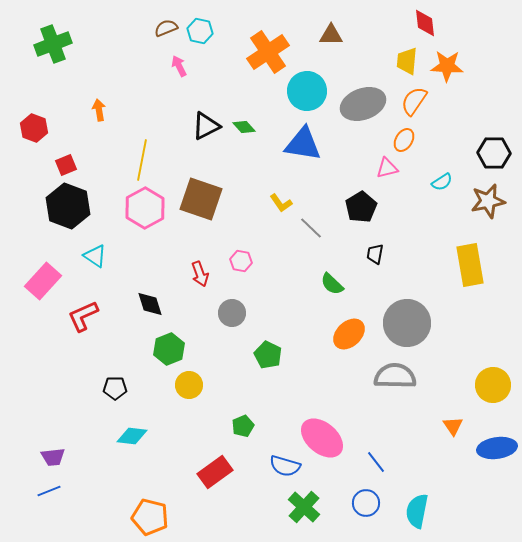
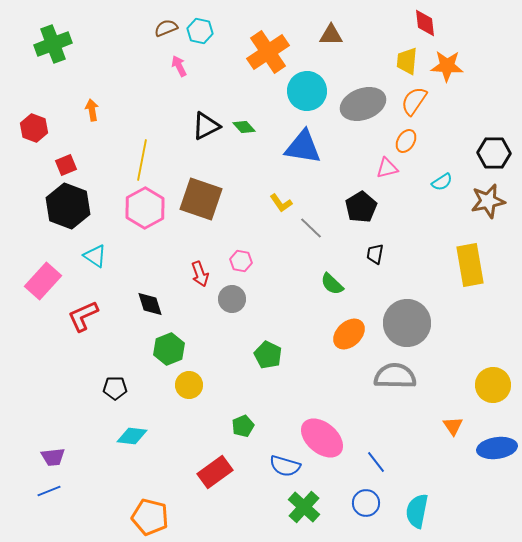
orange arrow at (99, 110): moved 7 px left
orange ellipse at (404, 140): moved 2 px right, 1 px down
blue triangle at (303, 144): moved 3 px down
gray circle at (232, 313): moved 14 px up
